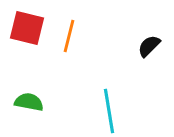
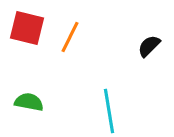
orange line: moved 1 px right, 1 px down; rotated 12 degrees clockwise
